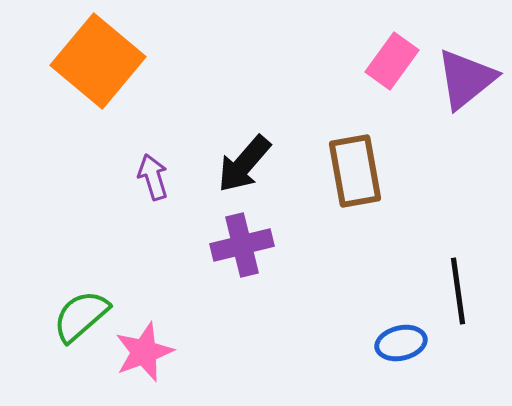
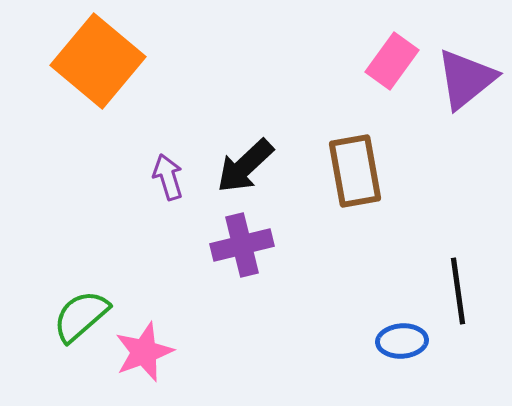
black arrow: moved 1 px right, 2 px down; rotated 6 degrees clockwise
purple arrow: moved 15 px right
blue ellipse: moved 1 px right, 2 px up; rotated 9 degrees clockwise
